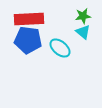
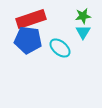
red rectangle: moved 2 px right; rotated 16 degrees counterclockwise
cyan triangle: rotated 21 degrees clockwise
